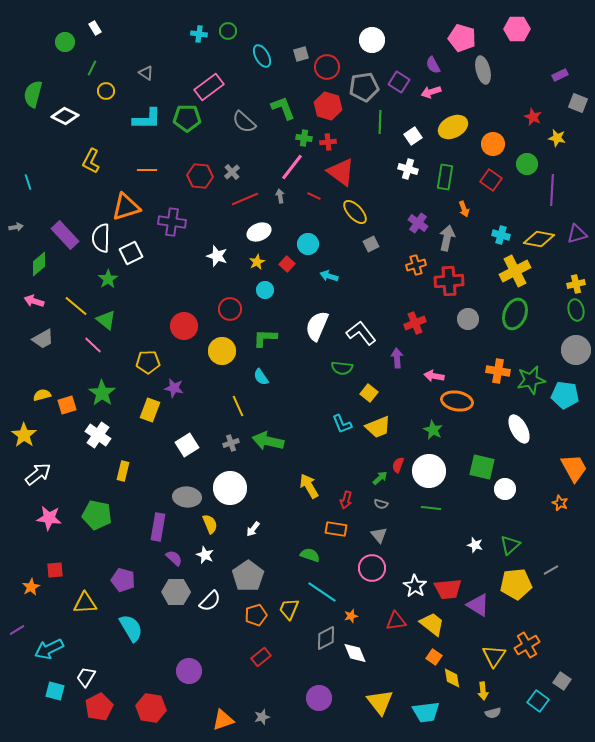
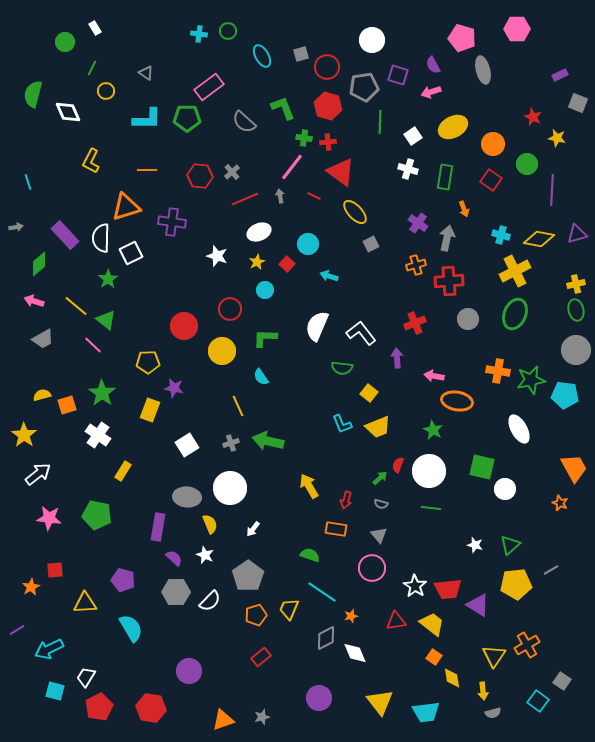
purple square at (399, 82): moved 1 px left, 7 px up; rotated 15 degrees counterclockwise
white diamond at (65, 116): moved 3 px right, 4 px up; rotated 40 degrees clockwise
yellow rectangle at (123, 471): rotated 18 degrees clockwise
